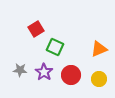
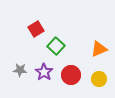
green square: moved 1 px right, 1 px up; rotated 18 degrees clockwise
